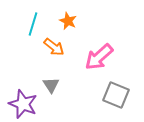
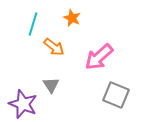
orange star: moved 4 px right, 3 px up
